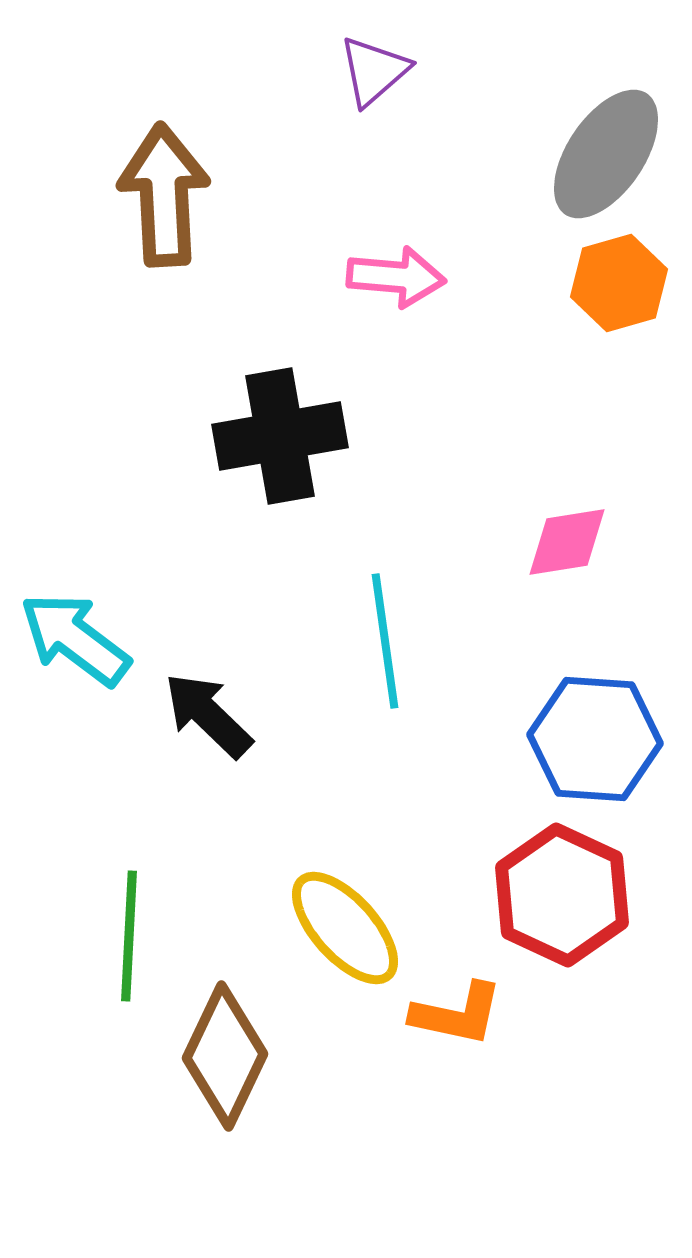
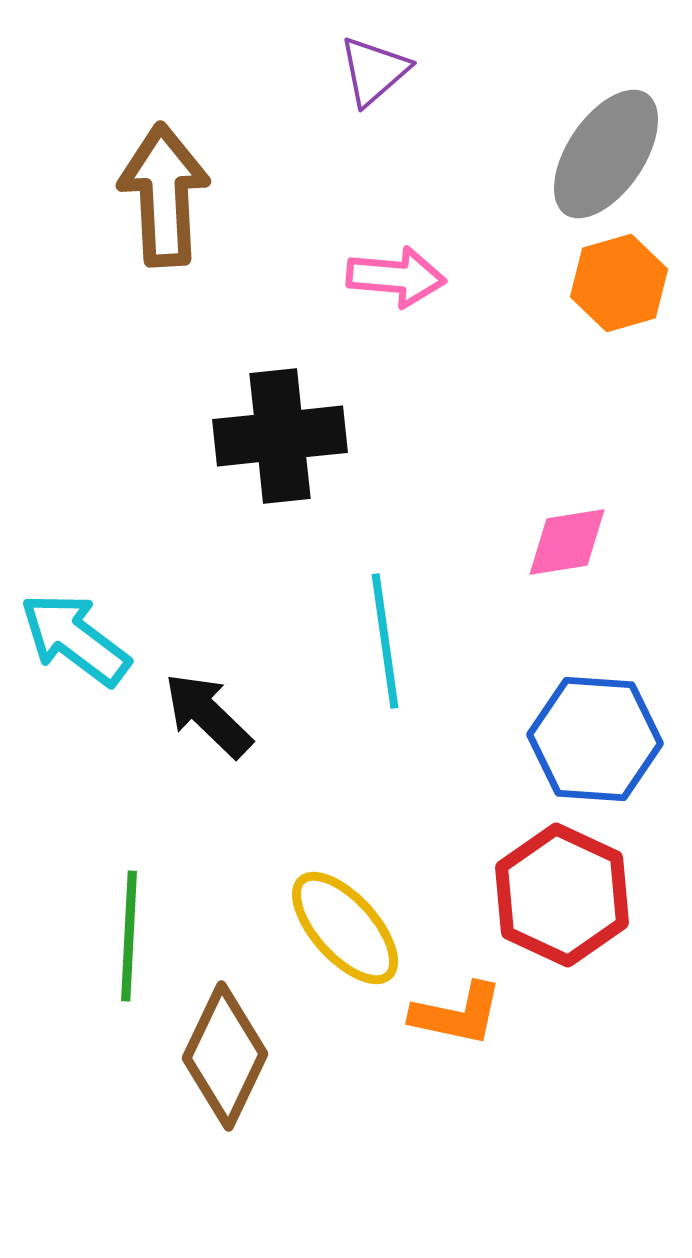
black cross: rotated 4 degrees clockwise
